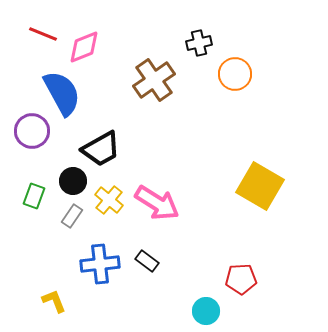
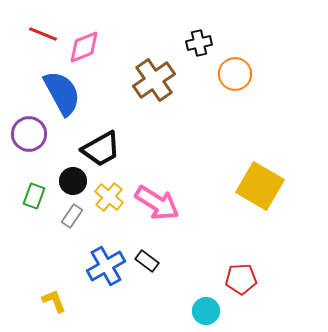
purple circle: moved 3 px left, 3 px down
yellow cross: moved 3 px up
blue cross: moved 6 px right, 2 px down; rotated 24 degrees counterclockwise
